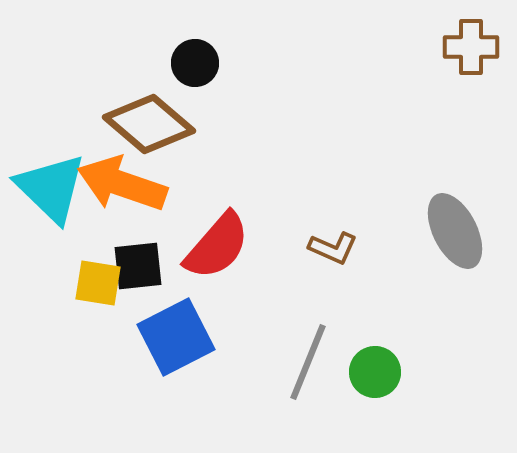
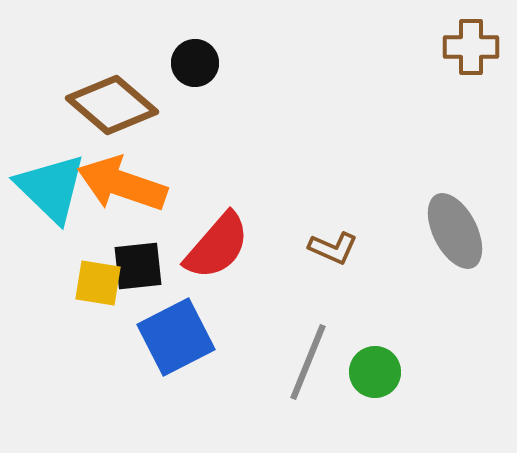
brown diamond: moved 37 px left, 19 px up
